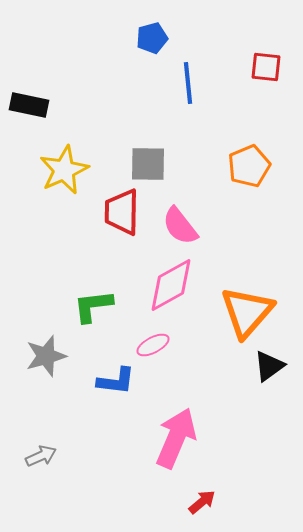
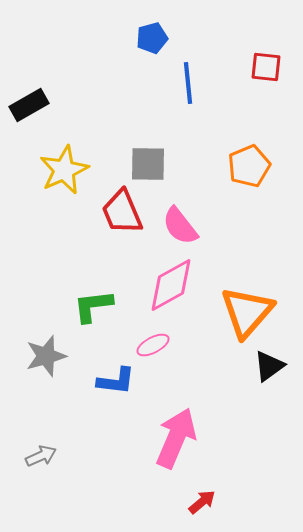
black rectangle: rotated 42 degrees counterclockwise
red trapezoid: rotated 24 degrees counterclockwise
